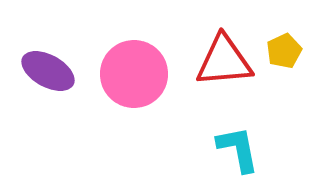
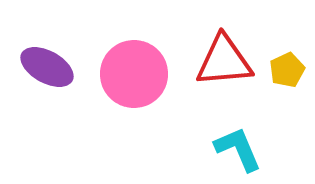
yellow pentagon: moved 3 px right, 19 px down
purple ellipse: moved 1 px left, 4 px up
cyan L-shape: rotated 12 degrees counterclockwise
